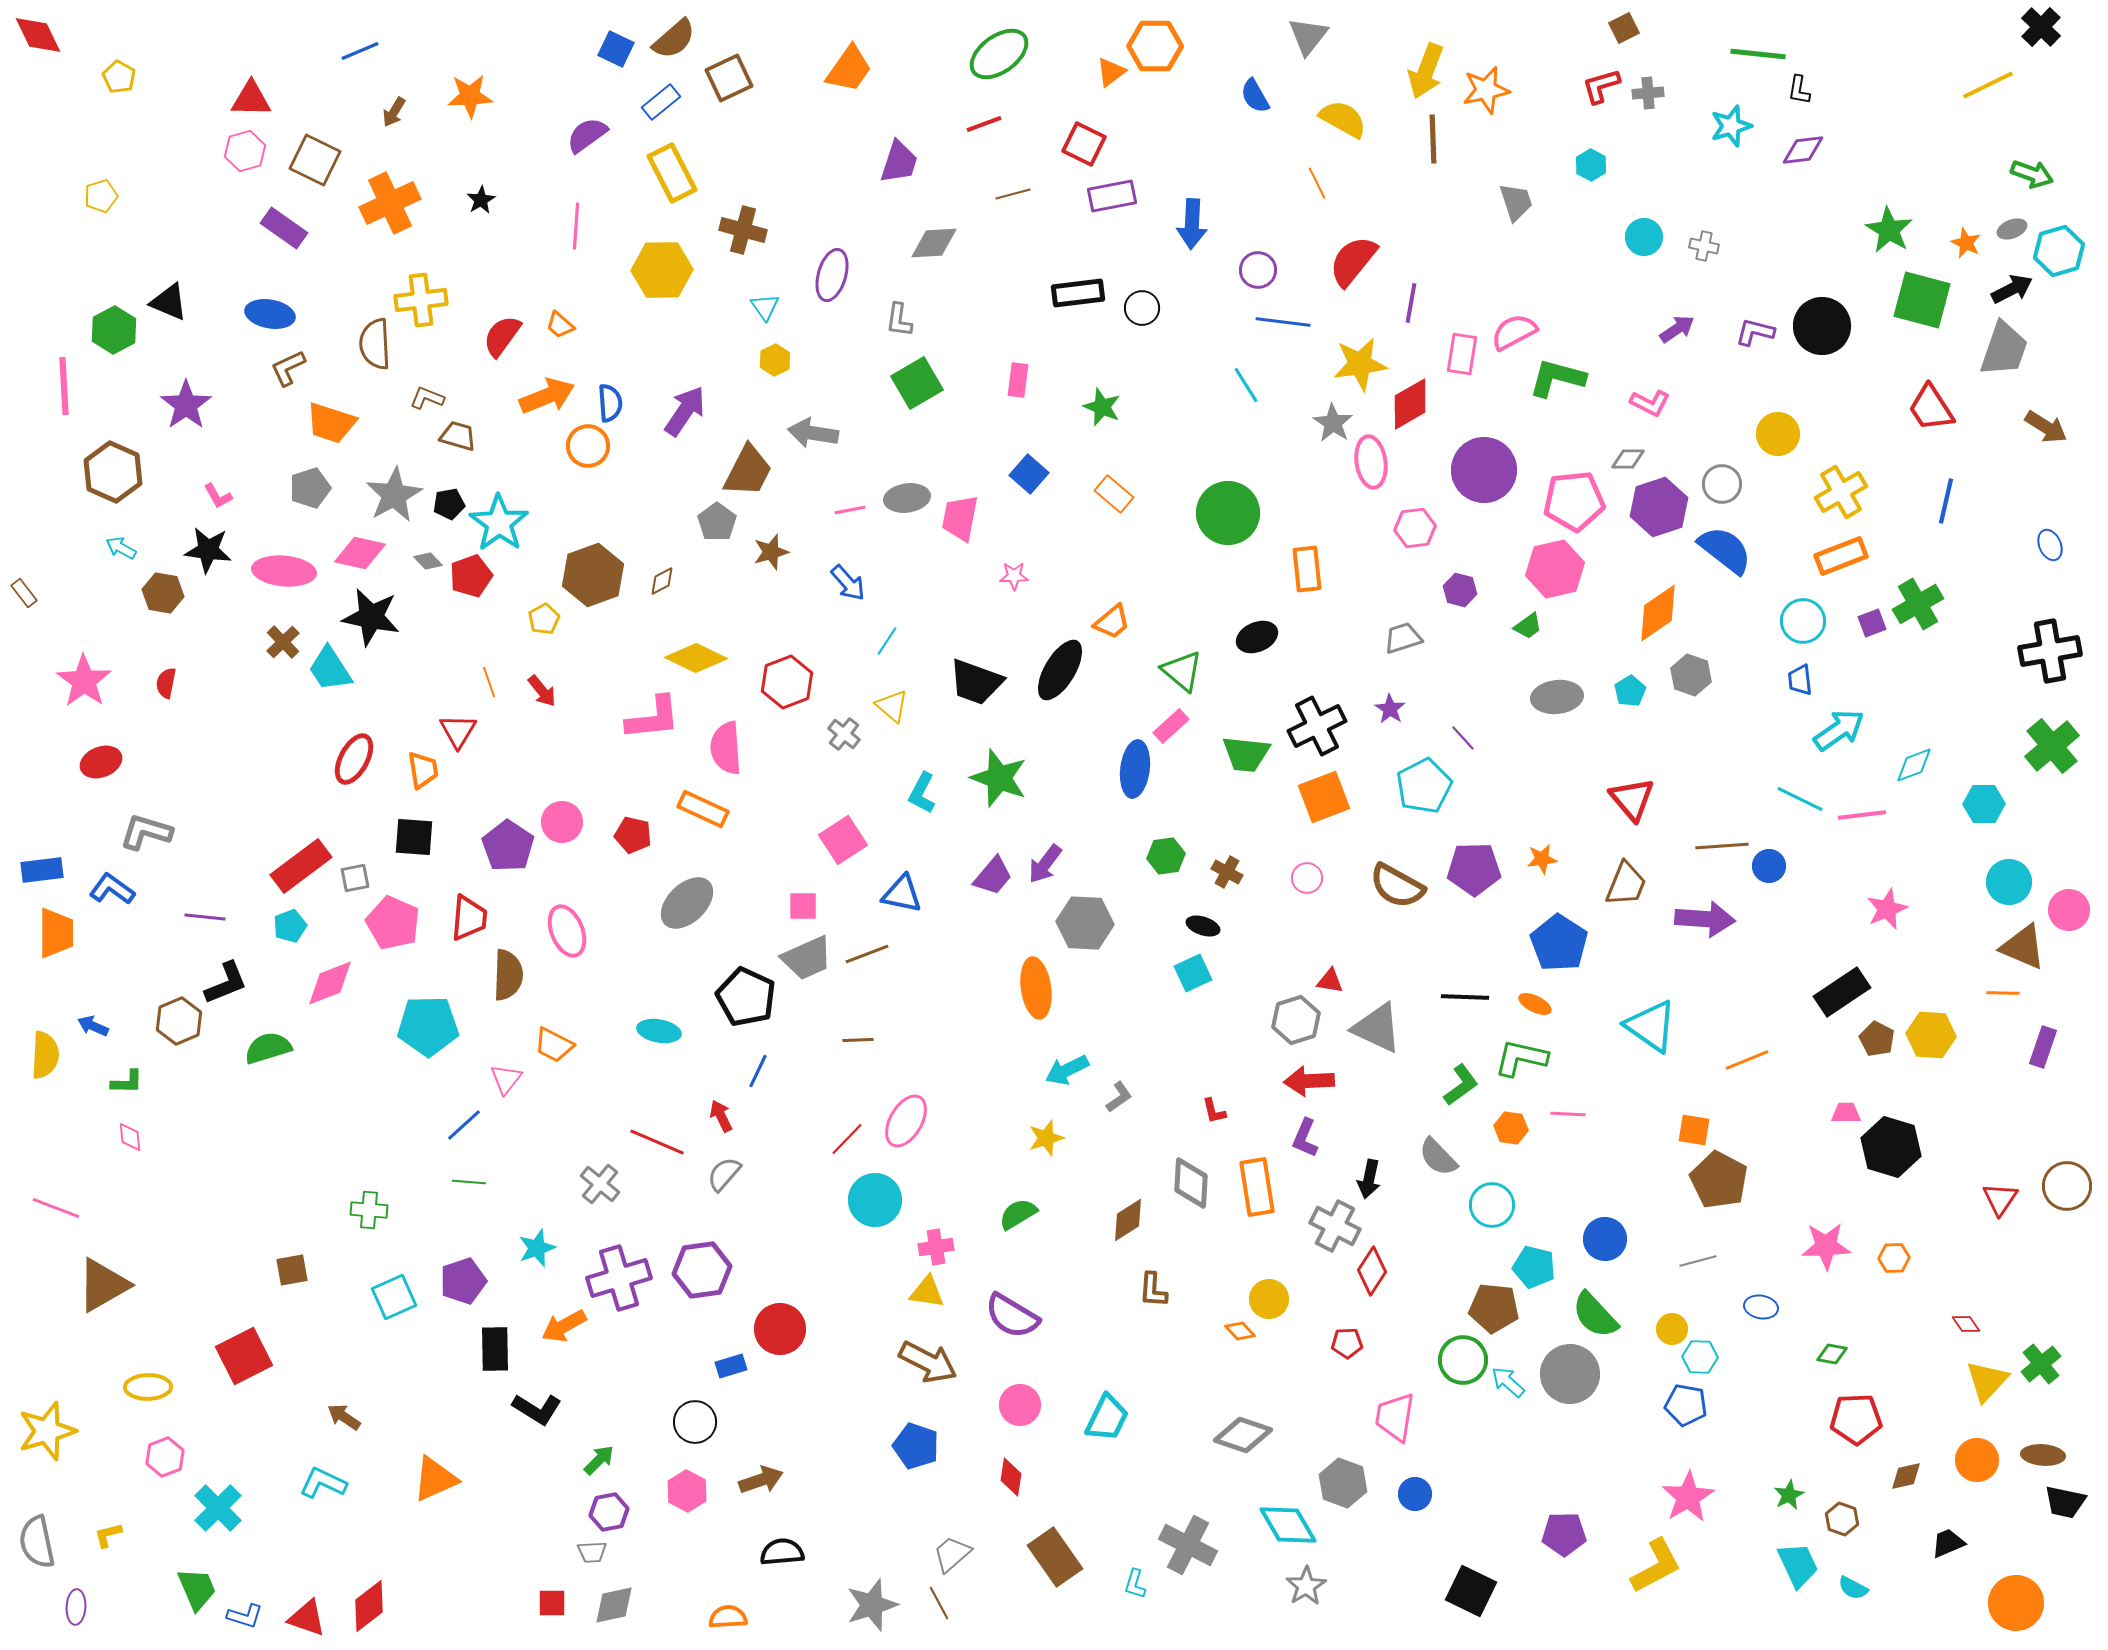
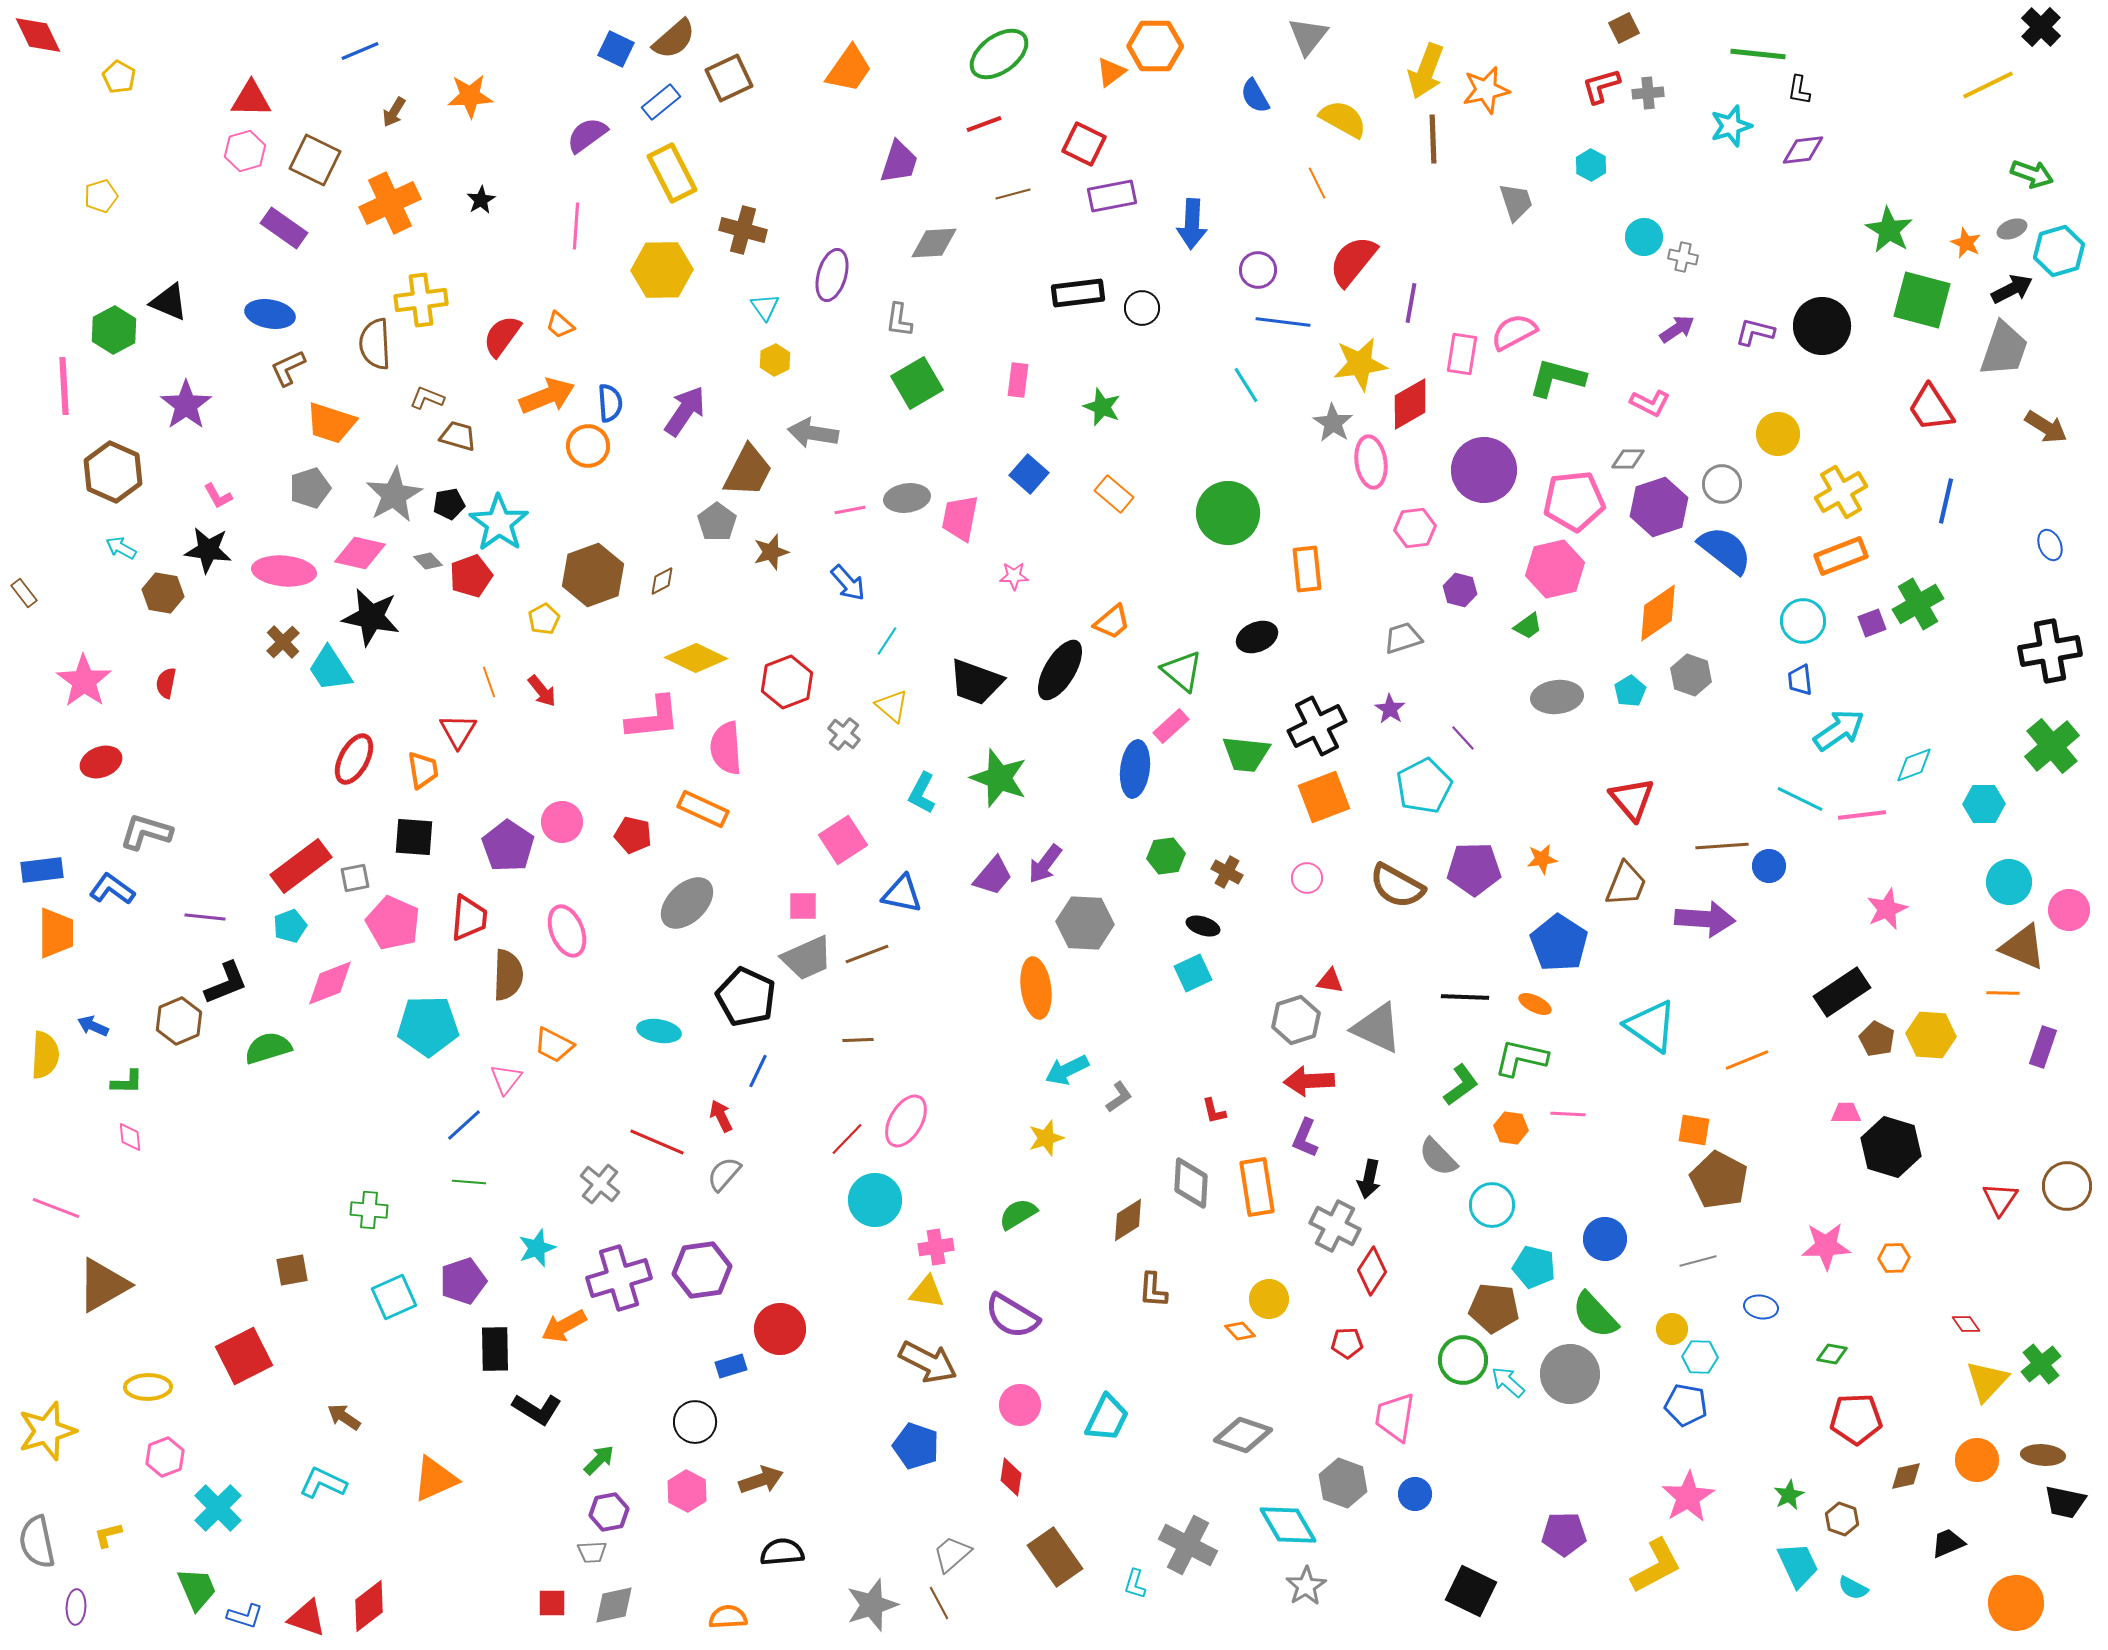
gray cross at (1704, 246): moved 21 px left, 11 px down
